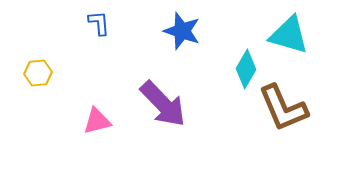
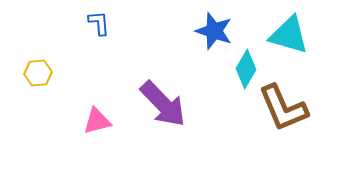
blue star: moved 32 px right
